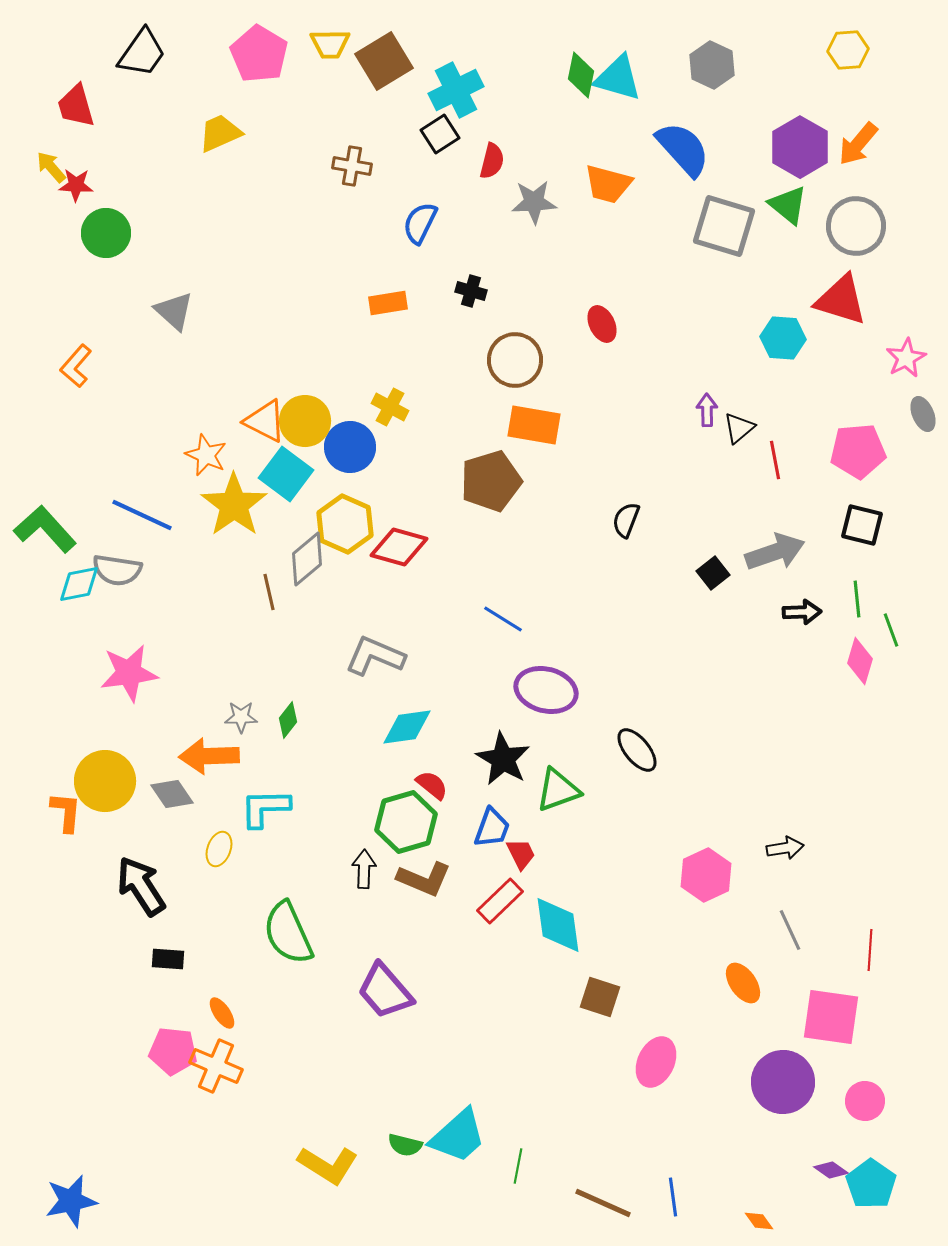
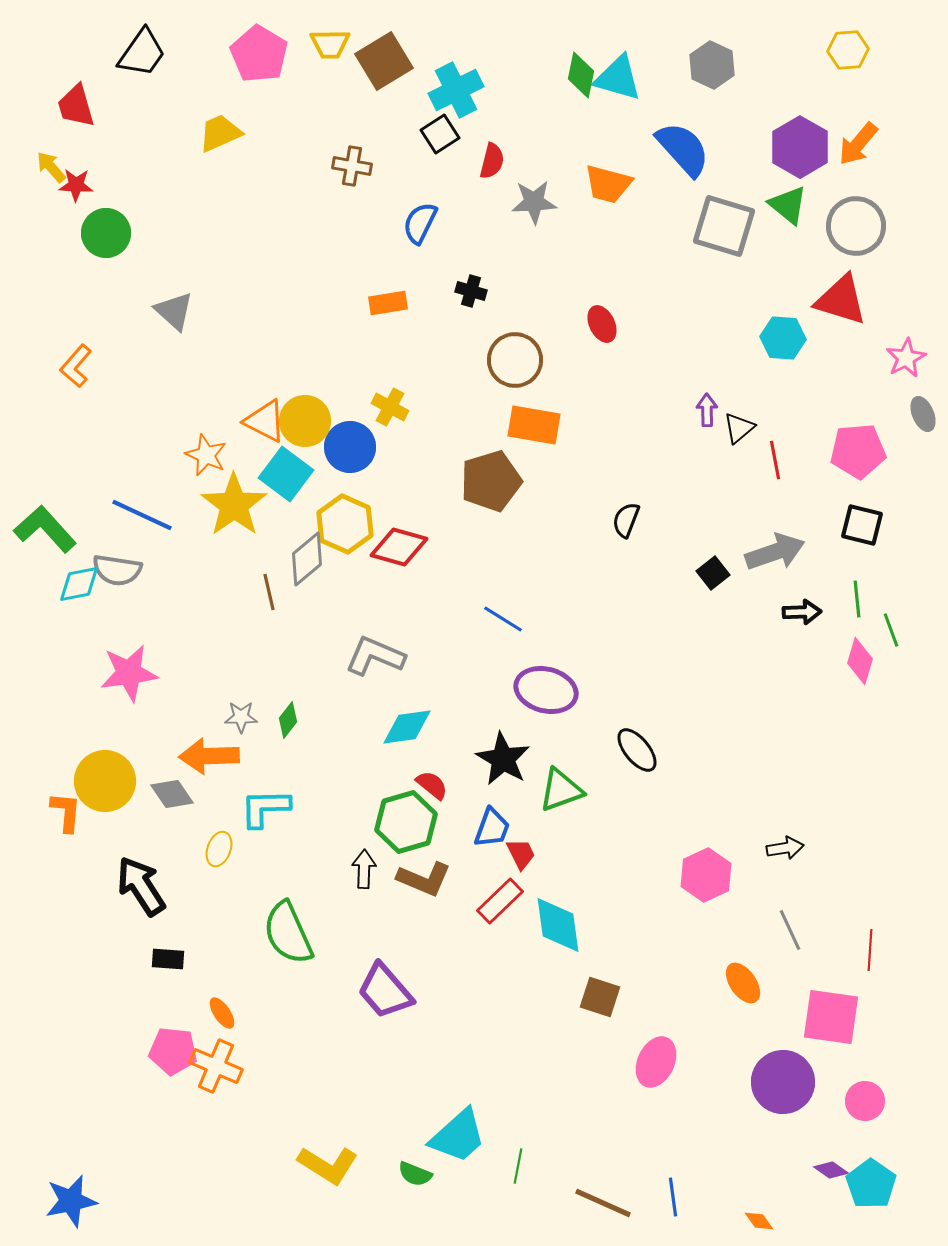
green triangle at (558, 790): moved 3 px right
green semicircle at (405, 1145): moved 10 px right, 29 px down; rotated 8 degrees clockwise
